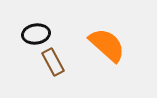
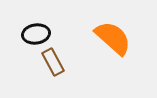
orange semicircle: moved 6 px right, 7 px up
